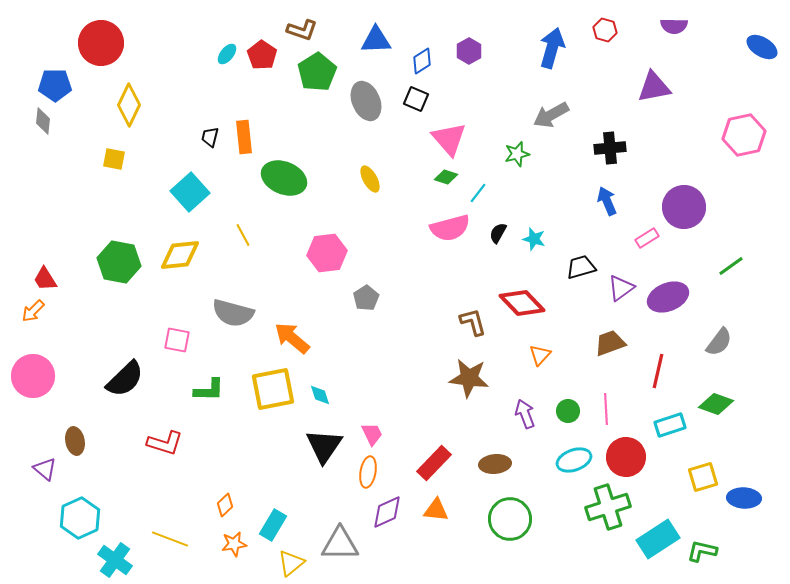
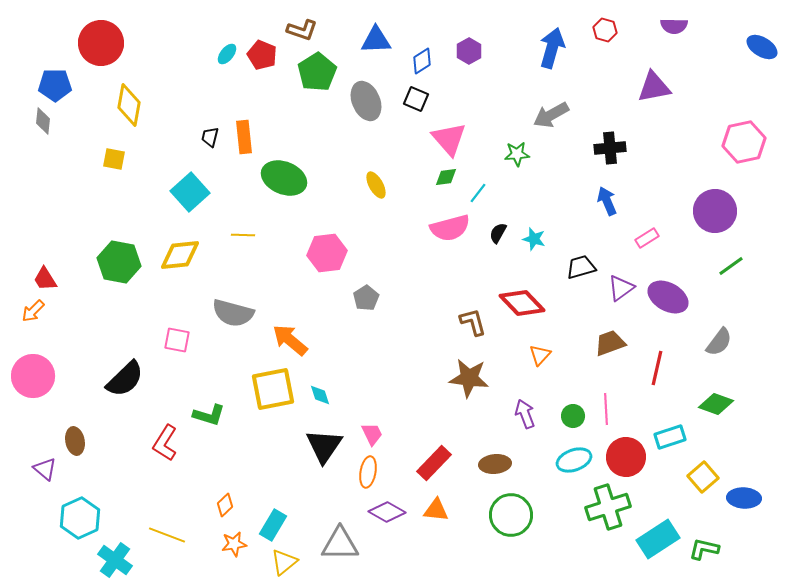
red pentagon at (262, 55): rotated 12 degrees counterclockwise
yellow diamond at (129, 105): rotated 15 degrees counterclockwise
pink hexagon at (744, 135): moved 7 px down
green star at (517, 154): rotated 10 degrees clockwise
green diamond at (446, 177): rotated 25 degrees counterclockwise
yellow ellipse at (370, 179): moved 6 px right, 6 px down
purple circle at (684, 207): moved 31 px right, 4 px down
yellow line at (243, 235): rotated 60 degrees counterclockwise
purple ellipse at (668, 297): rotated 51 degrees clockwise
orange arrow at (292, 338): moved 2 px left, 2 px down
red line at (658, 371): moved 1 px left, 3 px up
green L-shape at (209, 390): moved 25 px down; rotated 16 degrees clockwise
green circle at (568, 411): moved 5 px right, 5 px down
cyan rectangle at (670, 425): moved 12 px down
red L-shape at (165, 443): rotated 105 degrees clockwise
yellow square at (703, 477): rotated 24 degrees counterclockwise
purple diamond at (387, 512): rotated 54 degrees clockwise
green circle at (510, 519): moved 1 px right, 4 px up
yellow line at (170, 539): moved 3 px left, 4 px up
green L-shape at (702, 551): moved 2 px right, 2 px up
yellow triangle at (291, 563): moved 7 px left, 1 px up
